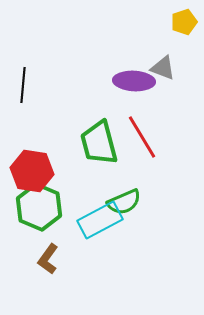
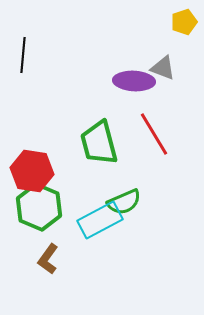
black line: moved 30 px up
red line: moved 12 px right, 3 px up
